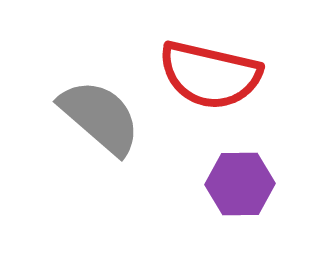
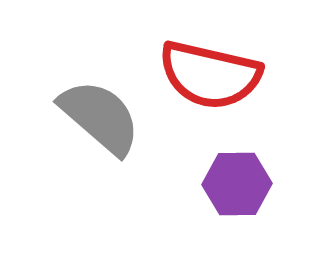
purple hexagon: moved 3 px left
